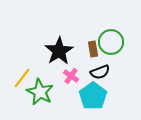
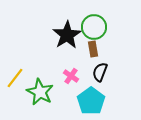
green circle: moved 17 px left, 15 px up
black star: moved 8 px right, 16 px up
black semicircle: rotated 132 degrees clockwise
yellow line: moved 7 px left
cyan pentagon: moved 2 px left, 5 px down
